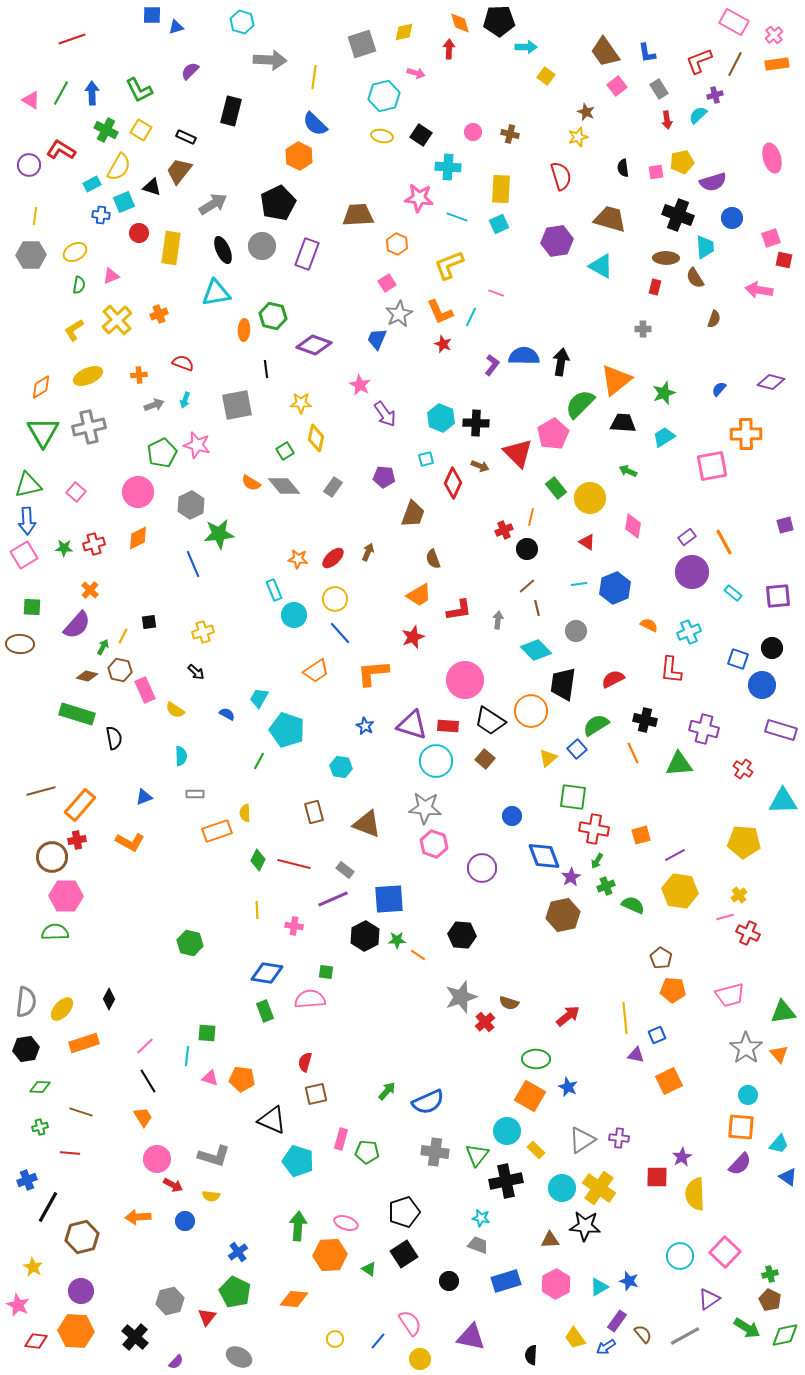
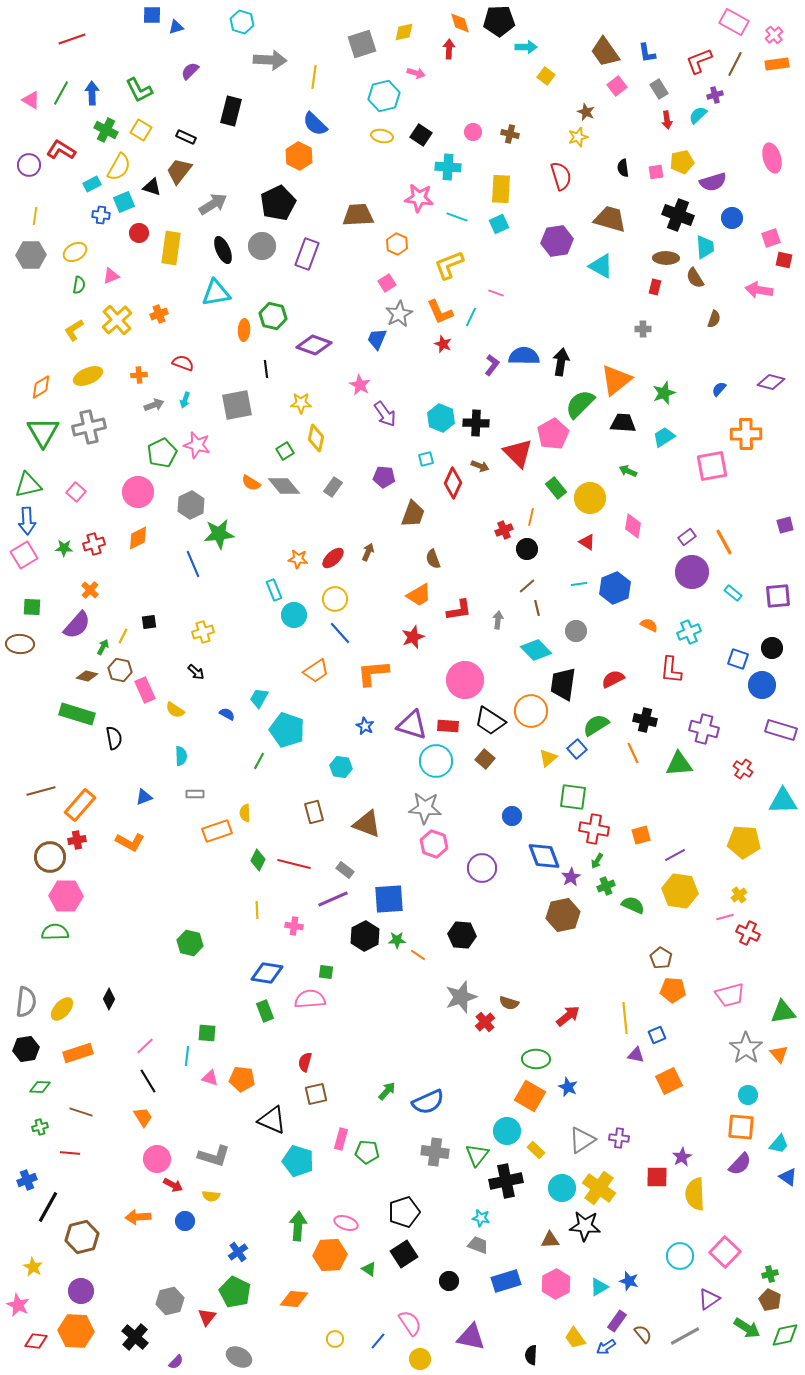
brown circle at (52, 857): moved 2 px left
orange rectangle at (84, 1043): moved 6 px left, 10 px down
